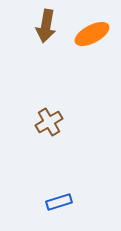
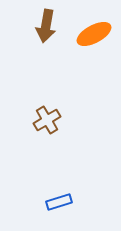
orange ellipse: moved 2 px right
brown cross: moved 2 px left, 2 px up
